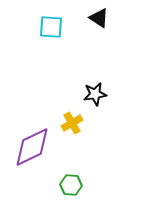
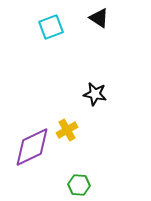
cyan square: rotated 25 degrees counterclockwise
black star: rotated 20 degrees clockwise
yellow cross: moved 5 px left, 7 px down
green hexagon: moved 8 px right
